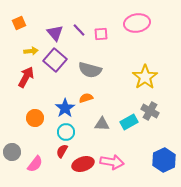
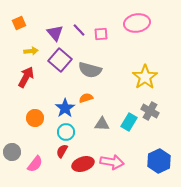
purple square: moved 5 px right
cyan rectangle: rotated 30 degrees counterclockwise
blue hexagon: moved 5 px left, 1 px down
